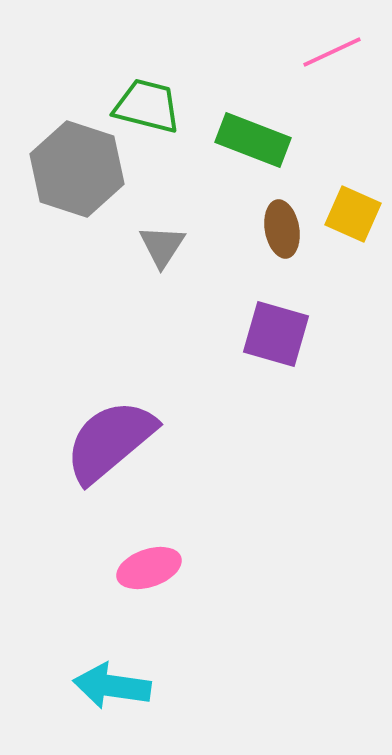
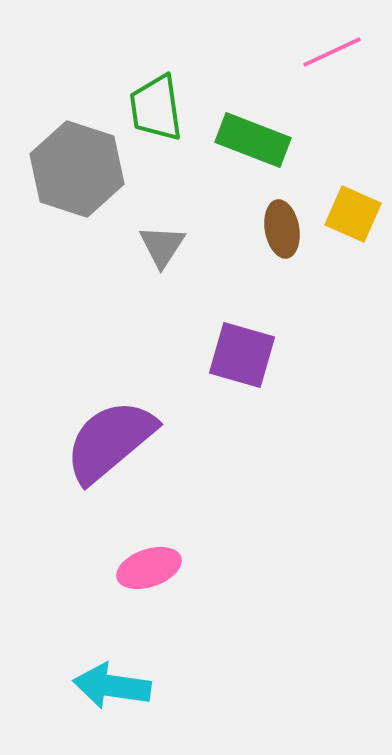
green trapezoid: moved 9 px right, 2 px down; rotated 112 degrees counterclockwise
purple square: moved 34 px left, 21 px down
